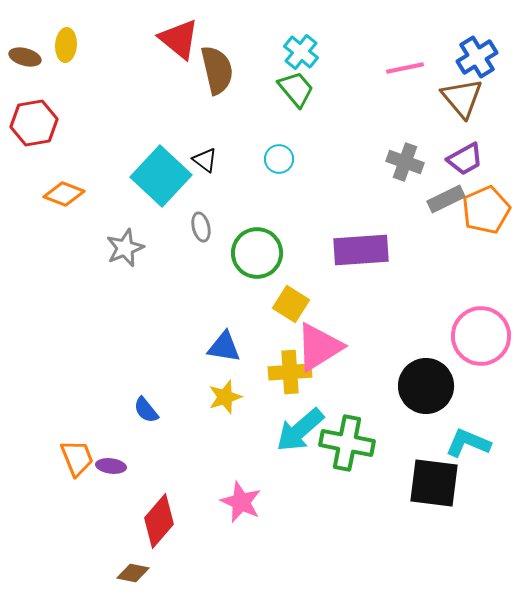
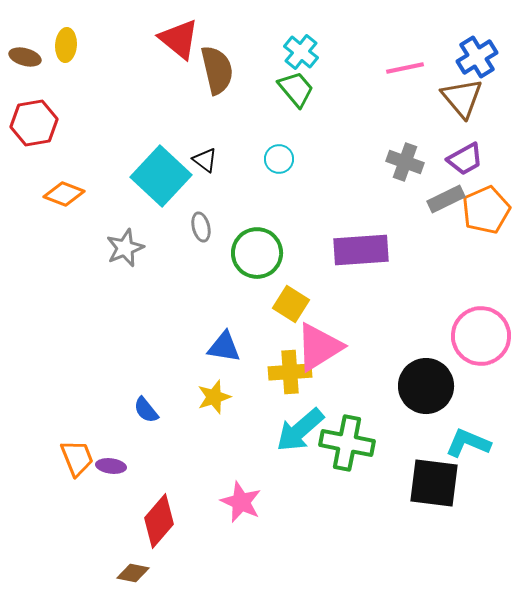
yellow star: moved 11 px left
